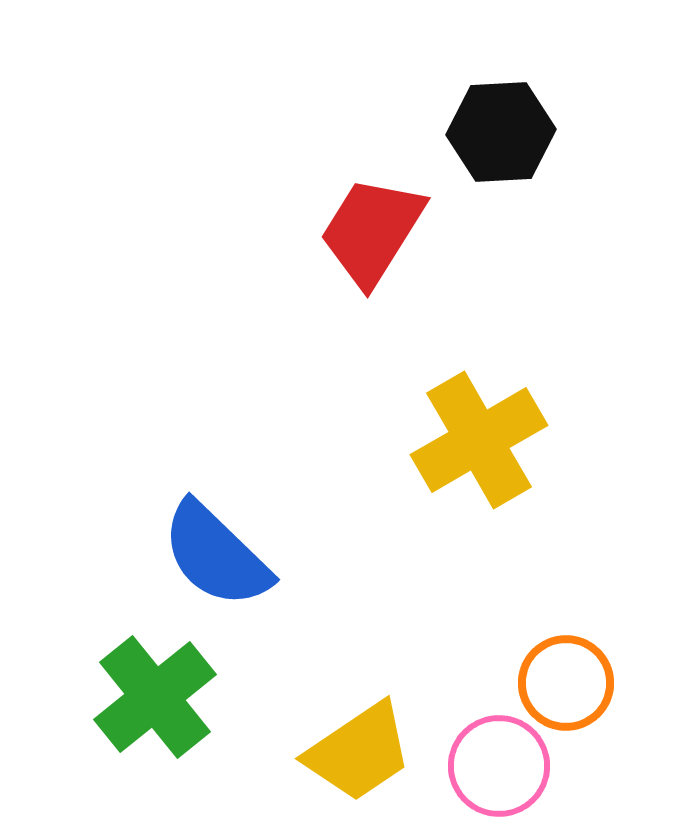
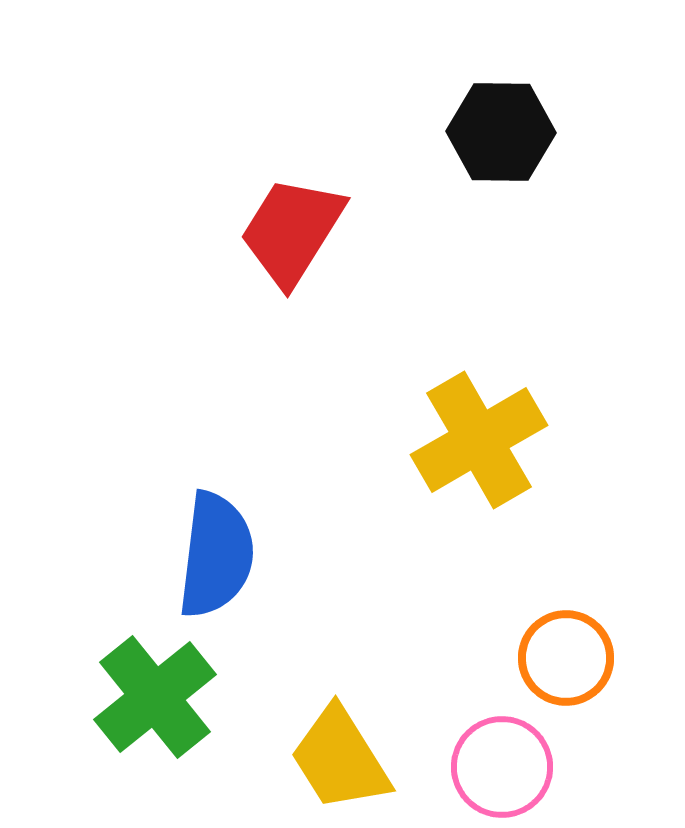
black hexagon: rotated 4 degrees clockwise
red trapezoid: moved 80 px left
blue semicircle: rotated 127 degrees counterclockwise
orange circle: moved 25 px up
yellow trapezoid: moved 19 px left, 7 px down; rotated 92 degrees clockwise
pink circle: moved 3 px right, 1 px down
